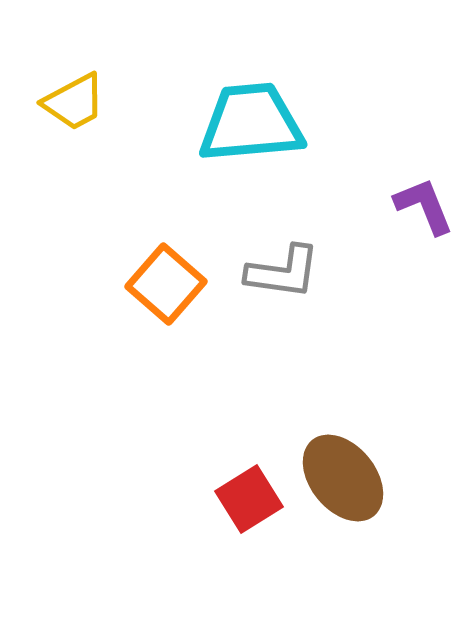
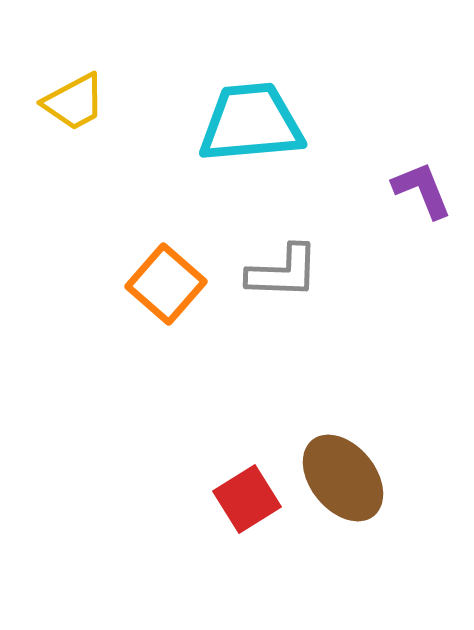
purple L-shape: moved 2 px left, 16 px up
gray L-shape: rotated 6 degrees counterclockwise
red square: moved 2 px left
